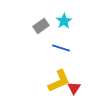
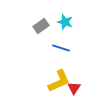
cyan star: moved 1 px right, 1 px down; rotated 21 degrees counterclockwise
